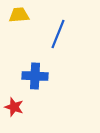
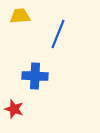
yellow trapezoid: moved 1 px right, 1 px down
red star: moved 2 px down
